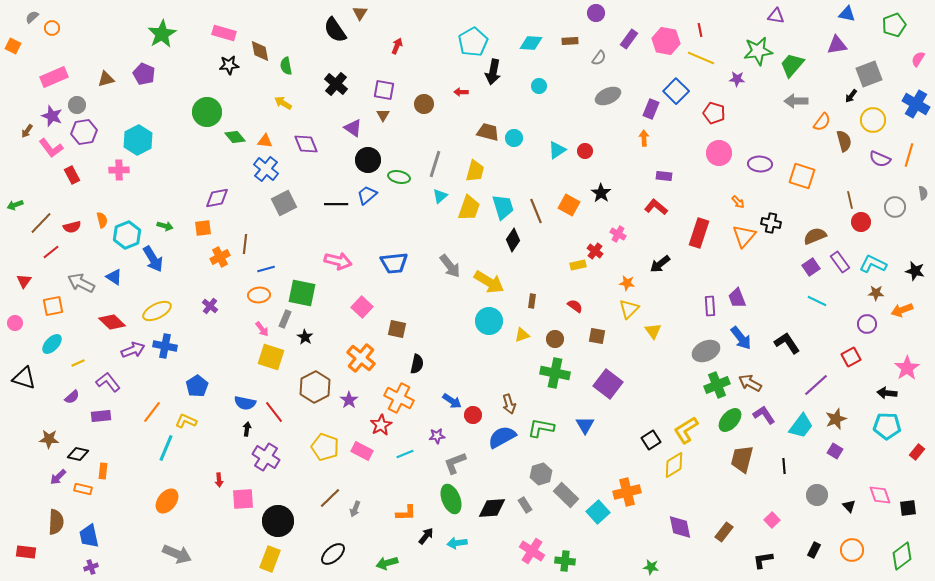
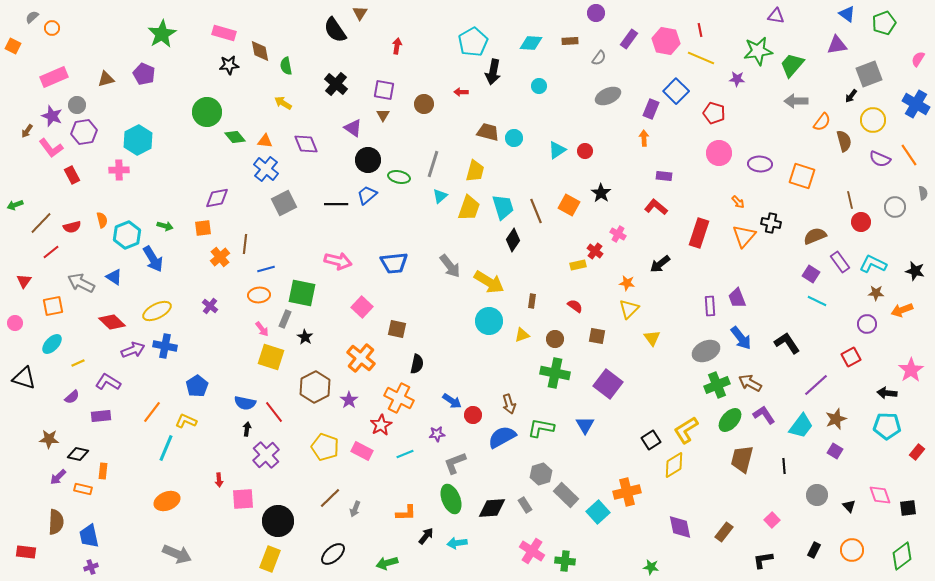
blue triangle at (847, 14): rotated 24 degrees clockwise
green pentagon at (894, 25): moved 10 px left, 2 px up
red arrow at (397, 46): rotated 14 degrees counterclockwise
orange line at (909, 155): rotated 50 degrees counterclockwise
gray line at (435, 164): moved 2 px left
orange cross at (220, 257): rotated 12 degrees counterclockwise
purple square at (811, 267): moved 7 px down; rotated 24 degrees counterclockwise
yellow triangle at (653, 331): moved 1 px left, 7 px down
pink star at (907, 368): moved 4 px right, 2 px down
purple L-shape at (108, 382): rotated 20 degrees counterclockwise
purple star at (437, 436): moved 2 px up
purple cross at (266, 457): moved 2 px up; rotated 16 degrees clockwise
orange ellipse at (167, 501): rotated 30 degrees clockwise
